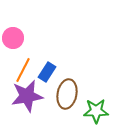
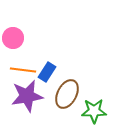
orange line: rotated 70 degrees clockwise
brown ellipse: rotated 16 degrees clockwise
green star: moved 2 px left
